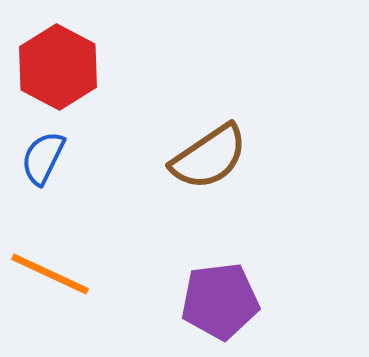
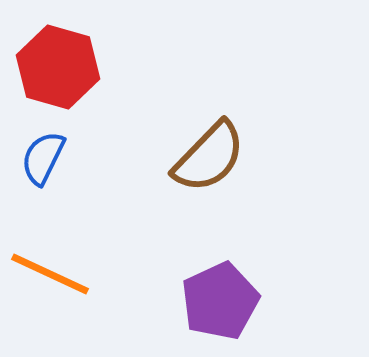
red hexagon: rotated 12 degrees counterclockwise
brown semicircle: rotated 12 degrees counterclockwise
purple pentagon: rotated 18 degrees counterclockwise
